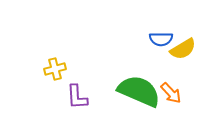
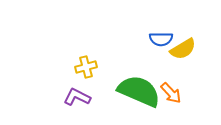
yellow cross: moved 31 px right, 2 px up
purple L-shape: rotated 120 degrees clockwise
